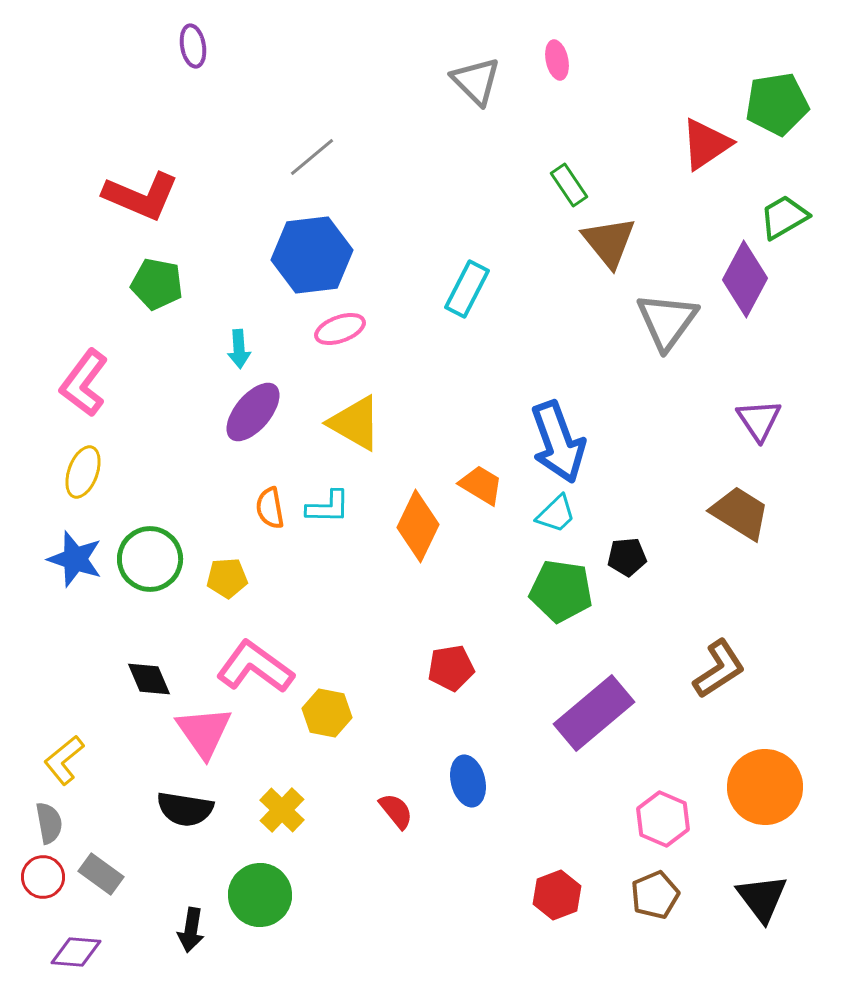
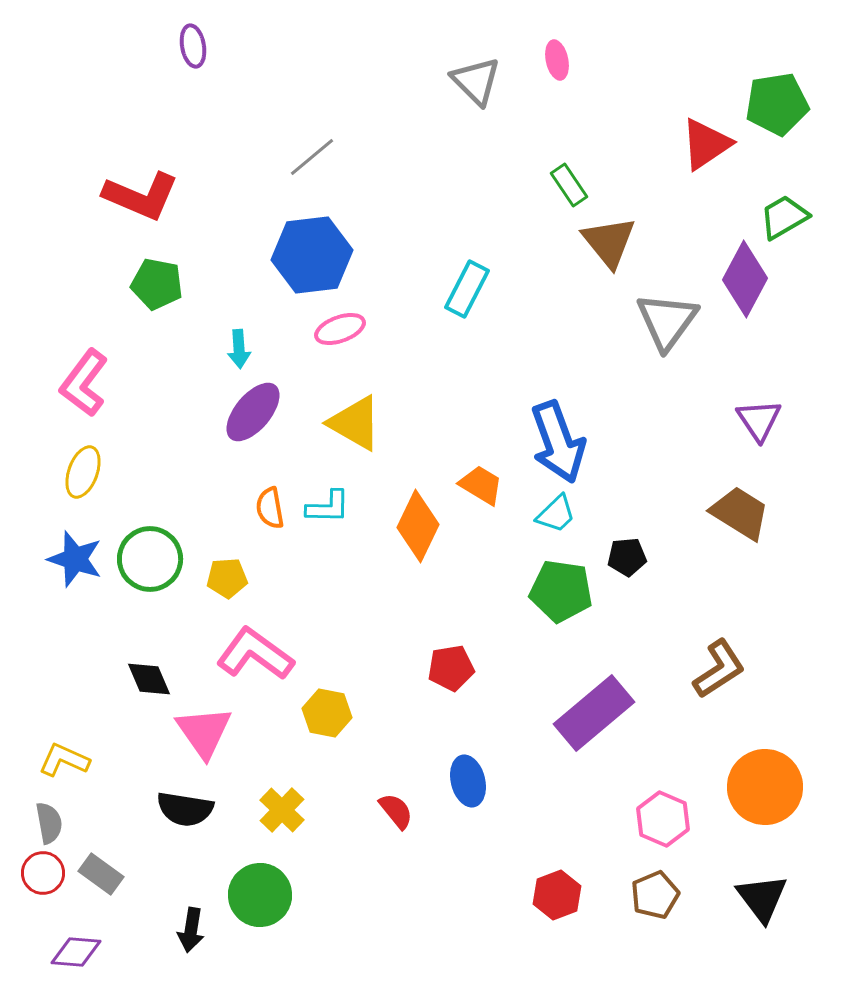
pink L-shape at (255, 667): moved 13 px up
yellow L-shape at (64, 760): rotated 63 degrees clockwise
red circle at (43, 877): moved 4 px up
